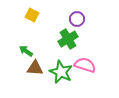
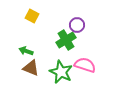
yellow square: moved 1 px down
purple circle: moved 6 px down
green cross: moved 2 px left, 1 px down
green arrow: rotated 16 degrees counterclockwise
brown triangle: moved 4 px left; rotated 18 degrees clockwise
